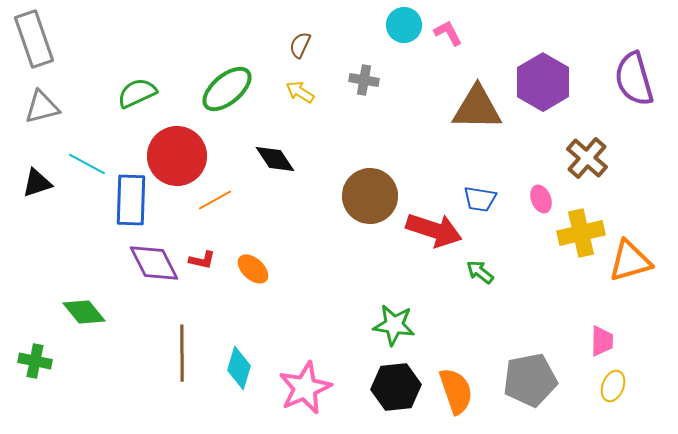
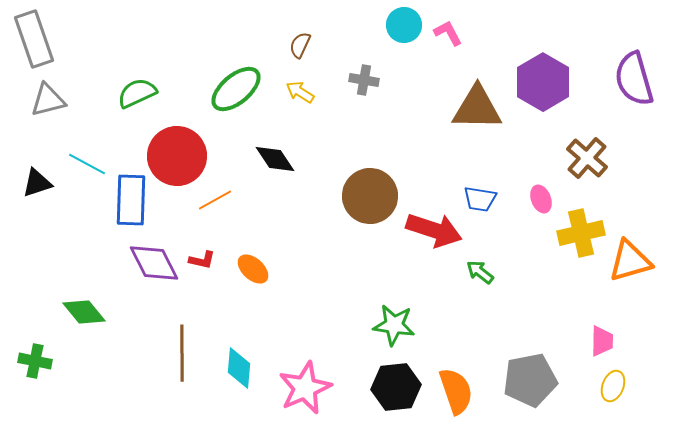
green ellipse: moved 9 px right
gray triangle: moved 6 px right, 7 px up
cyan diamond: rotated 12 degrees counterclockwise
